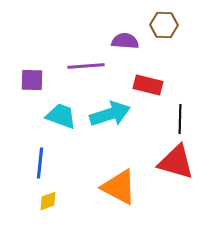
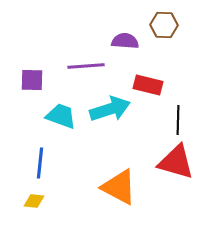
cyan arrow: moved 5 px up
black line: moved 2 px left, 1 px down
yellow diamond: moved 14 px left; rotated 25 degrees clockwise
